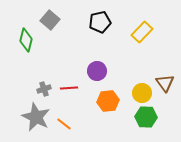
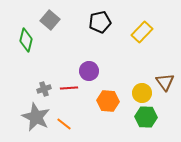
purple circle: moved 8 px left
brown triangle: moved 1 px up
orange hexagon: rotated 10 degrees clockwise
